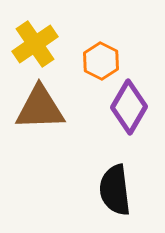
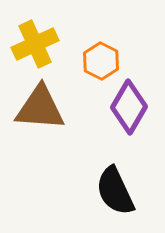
yellow cross: rotated 9 degrees clockwise
brown triangle: rotated 6 degrees clockwise
black semicircle: moved 1 px down; rotated 18 degrees counterclockwise
